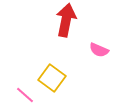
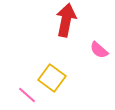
pink semicircle: rotated 18 degrees clockwise
pink line: moved 2 px right
